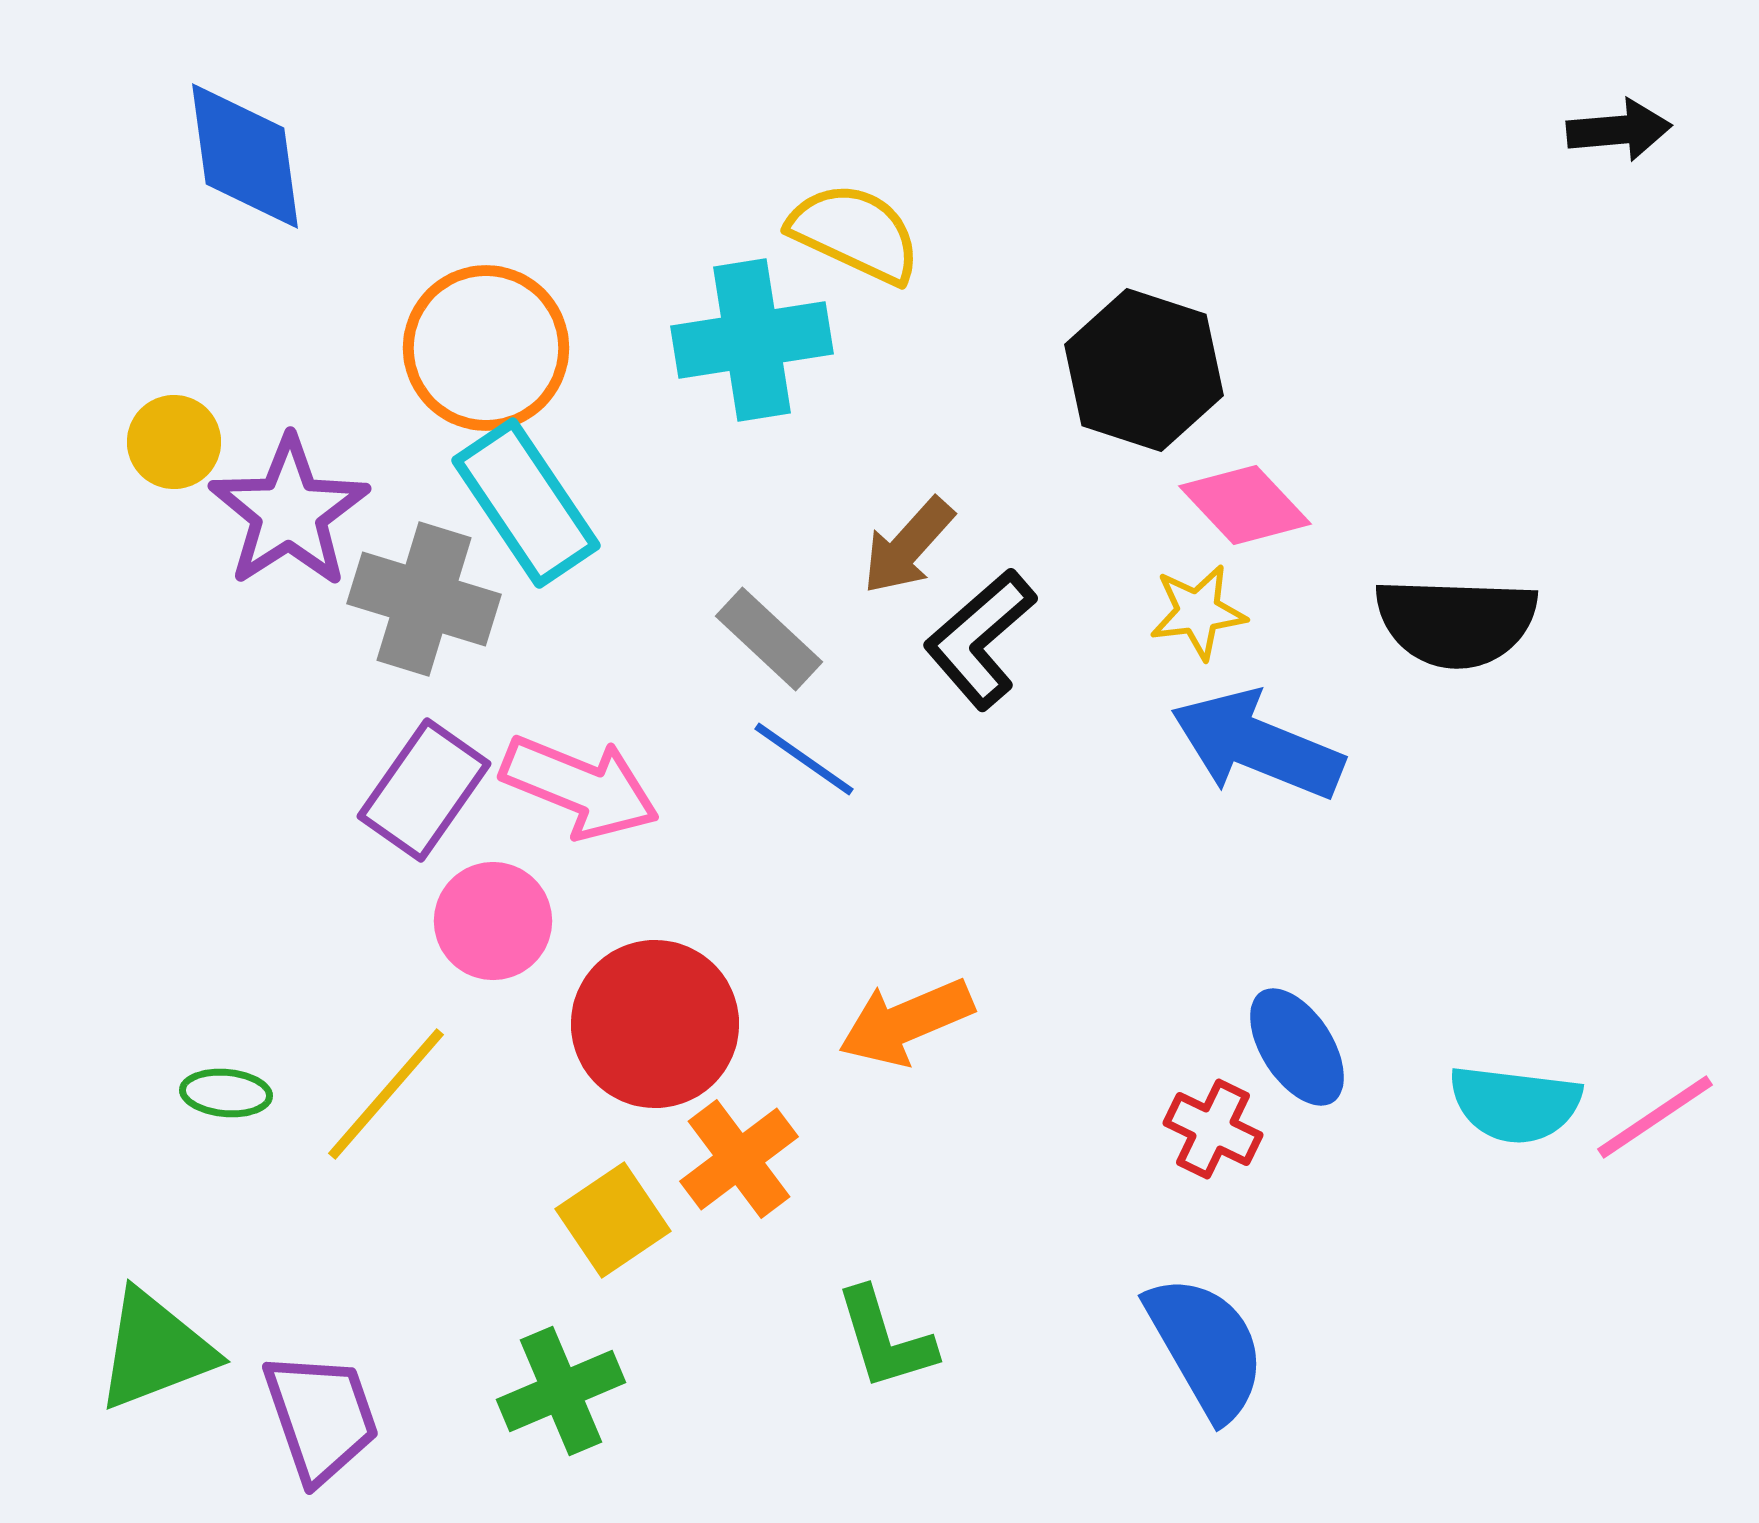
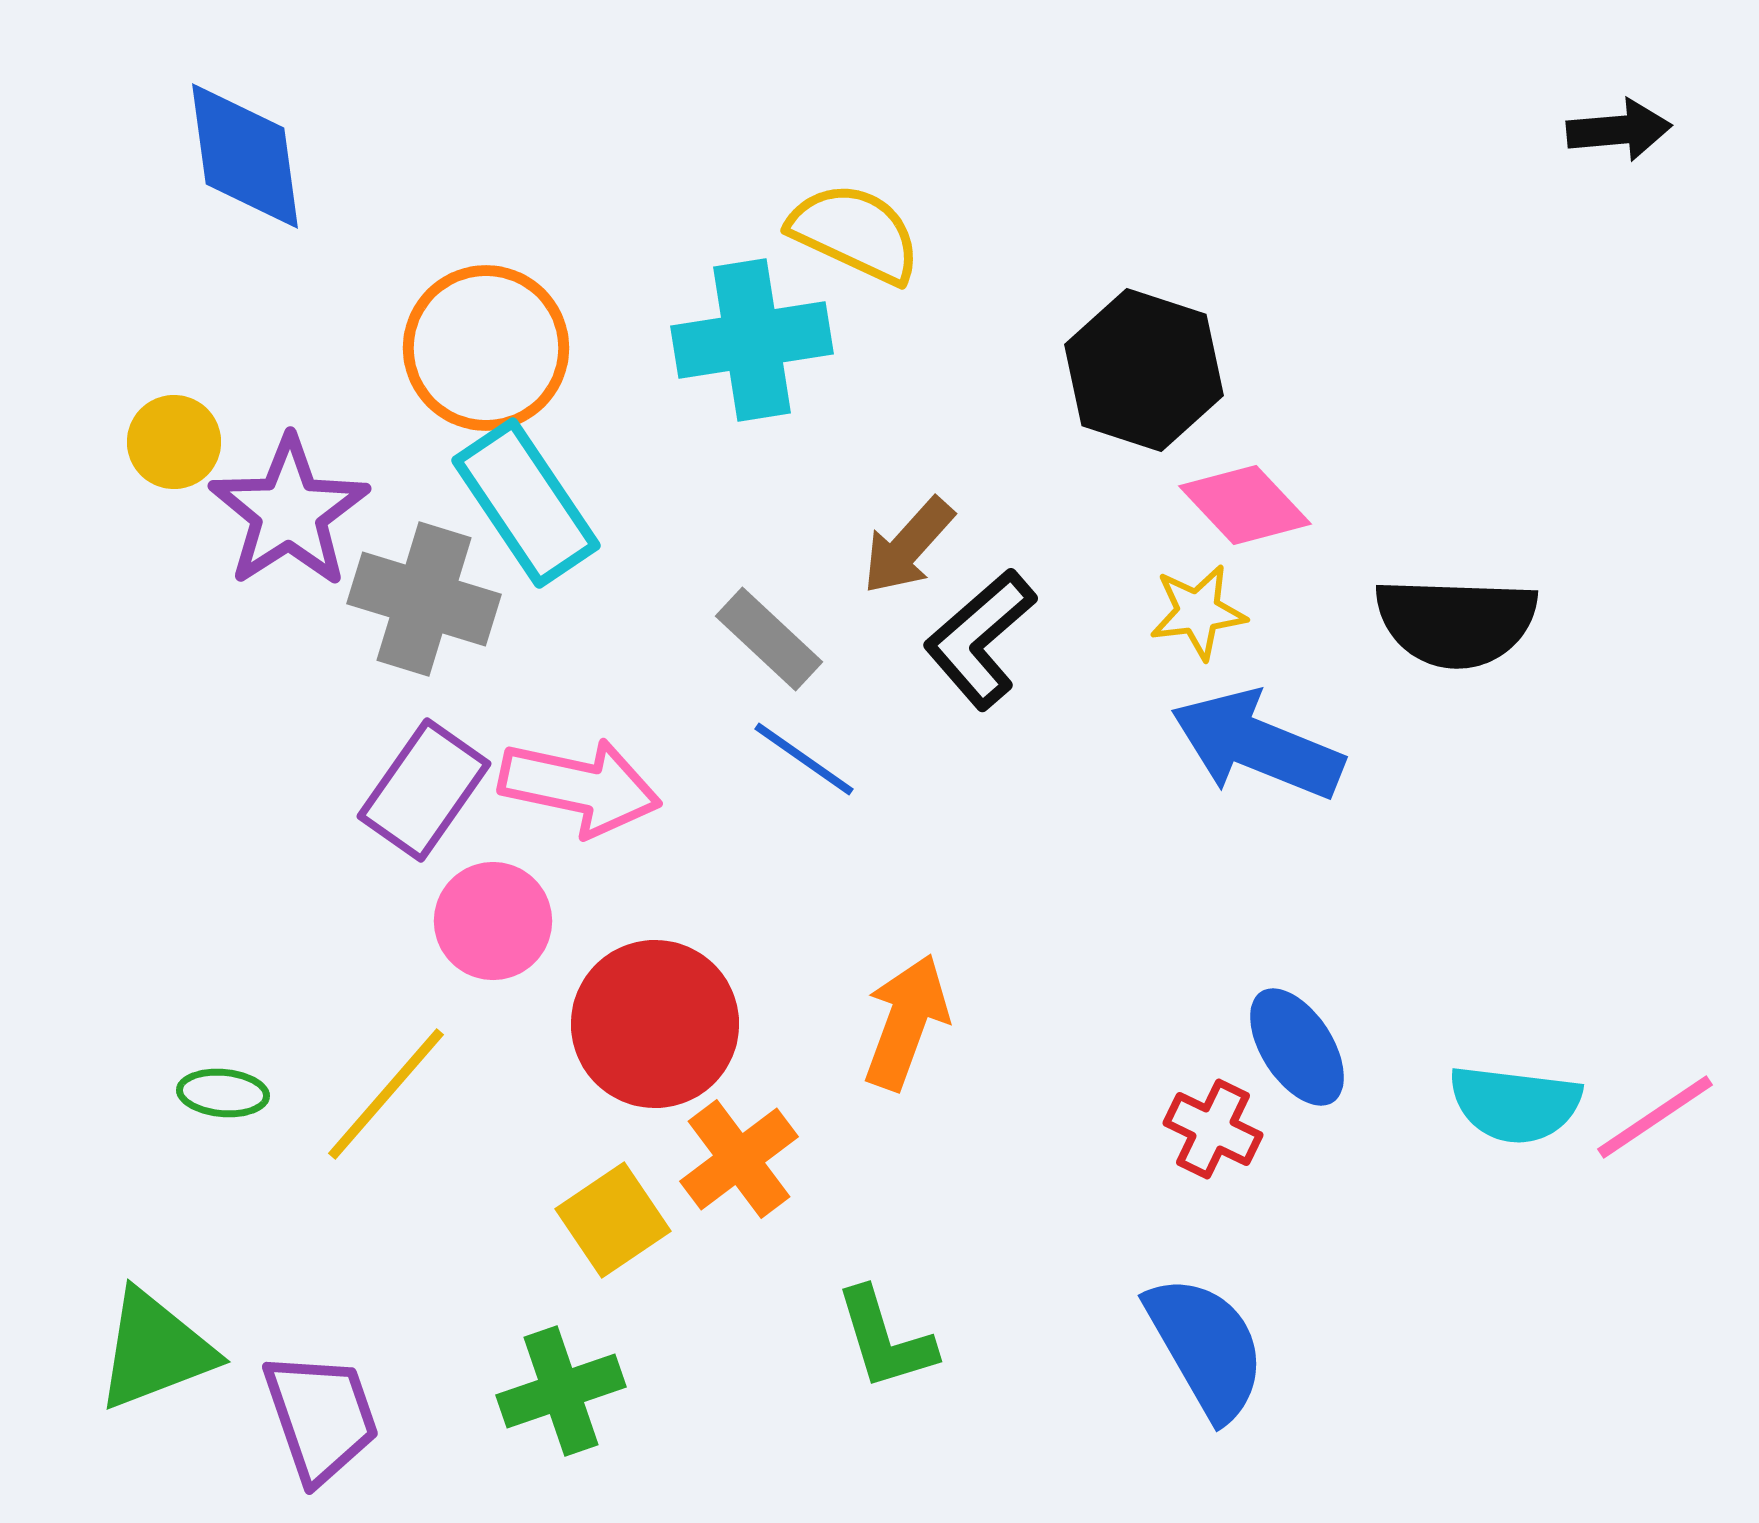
pink arrow: rotated 10 degrees counterclockwise
orange arrow: rotated 133 degrees clockwise
green ellipse: moved 3 px left
green cross: rotated 4 degrees clockwise
